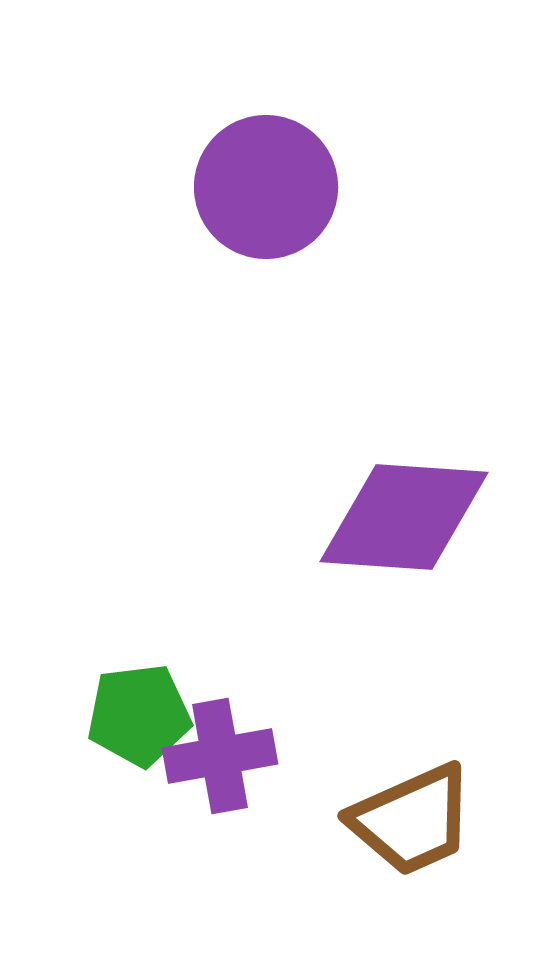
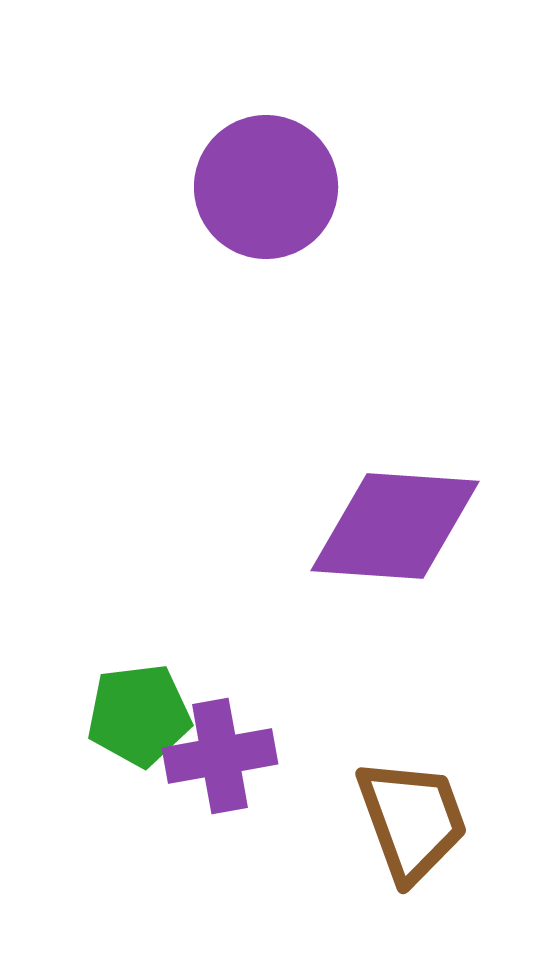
purple diamond: moved 9 px left, 9 px down
brown trapezoid: rotated 86 degrees counterclockwise
